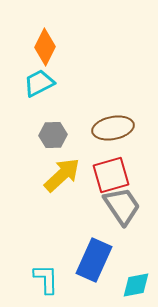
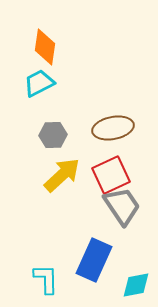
orange diamond: rotated 18 degrees counterclockwise
red square: rotated 9 degrees counterclockwise
